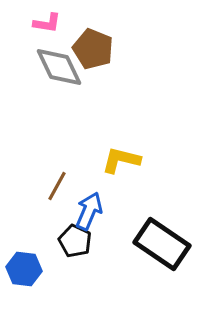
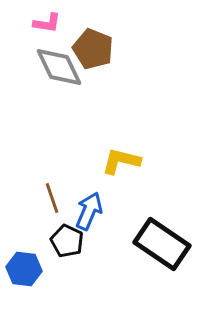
yellow L-shape: moved 1 px down
brown line: moved 5 px left, 12 px down; rotated 48 degrees counterclockwise
black pentagon: moved 8 px left
